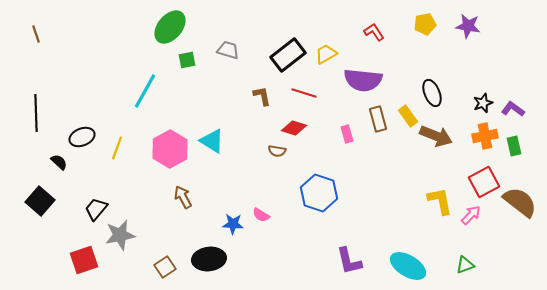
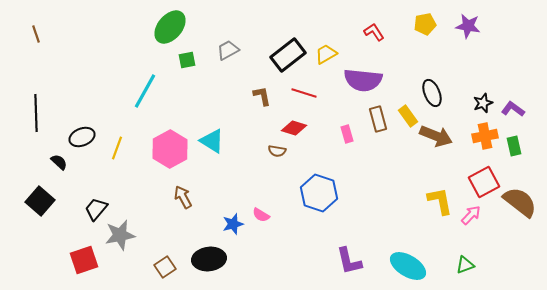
gray trapezoid at (228, 50): rotated 45 degrees counterclockwise
blue star at (233, 224): rotated 20 degrees counterclockwise
